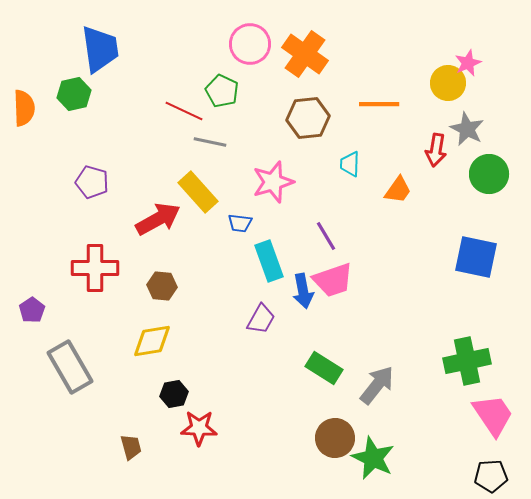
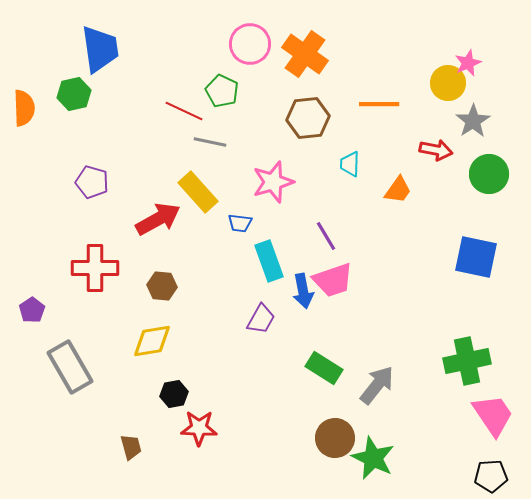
gray star at (467, 129): moved 6 px right, 8 px up; rotated 12 degrees clockwise
red arrow at (436, 150): rotated 88 degrees counterclockwise
